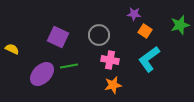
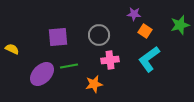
purple square: rotated 30 degrees counterclockwise
pink cross: rotated 18 degrees counterclockwise
orange star: moved 19 px left, 1 px up
